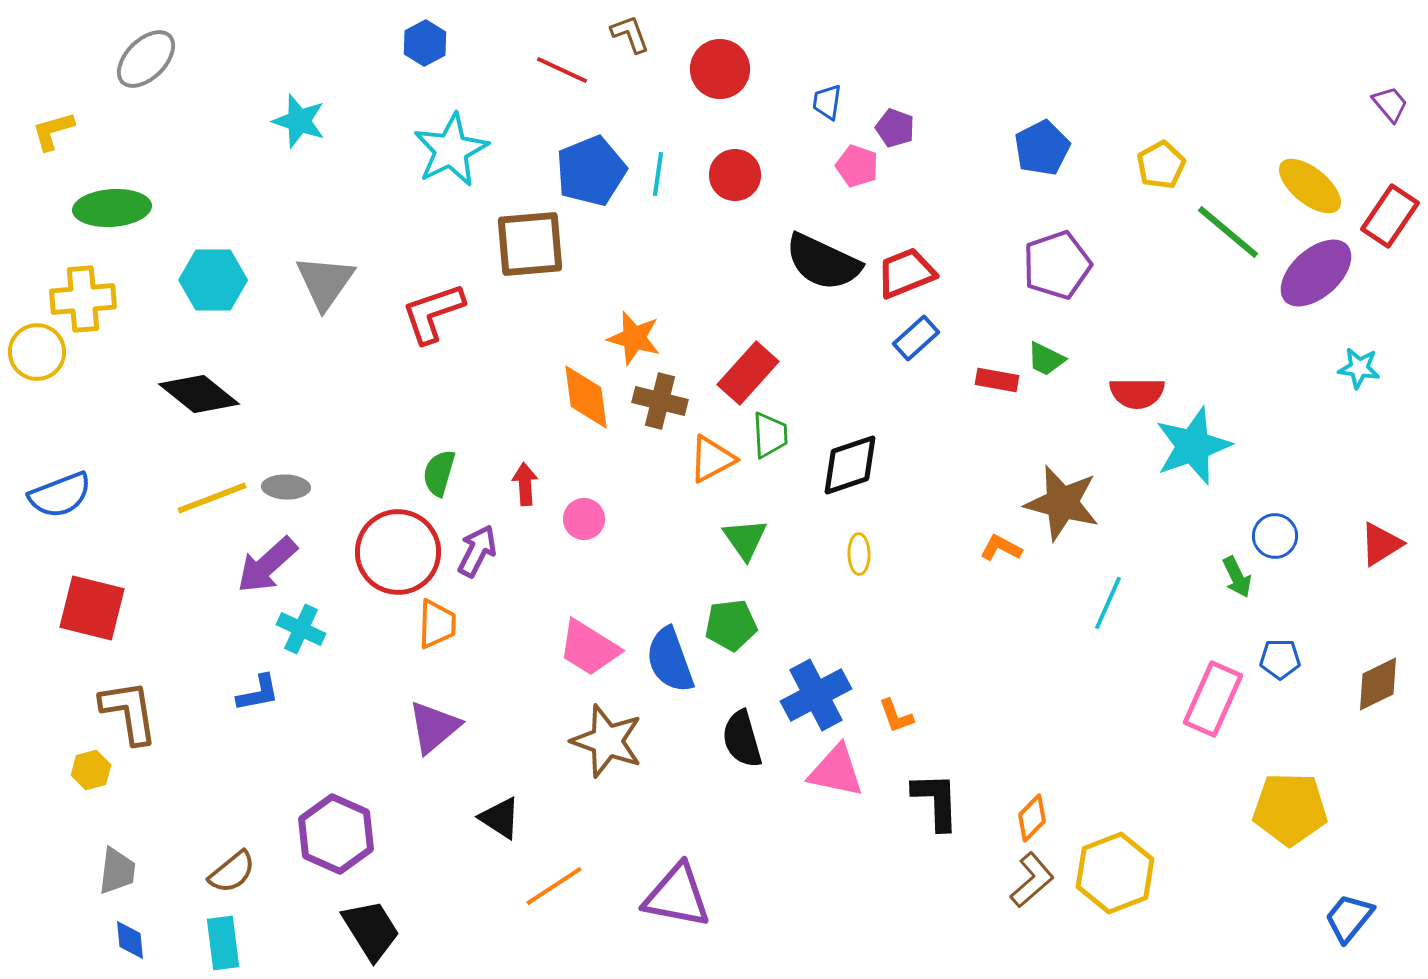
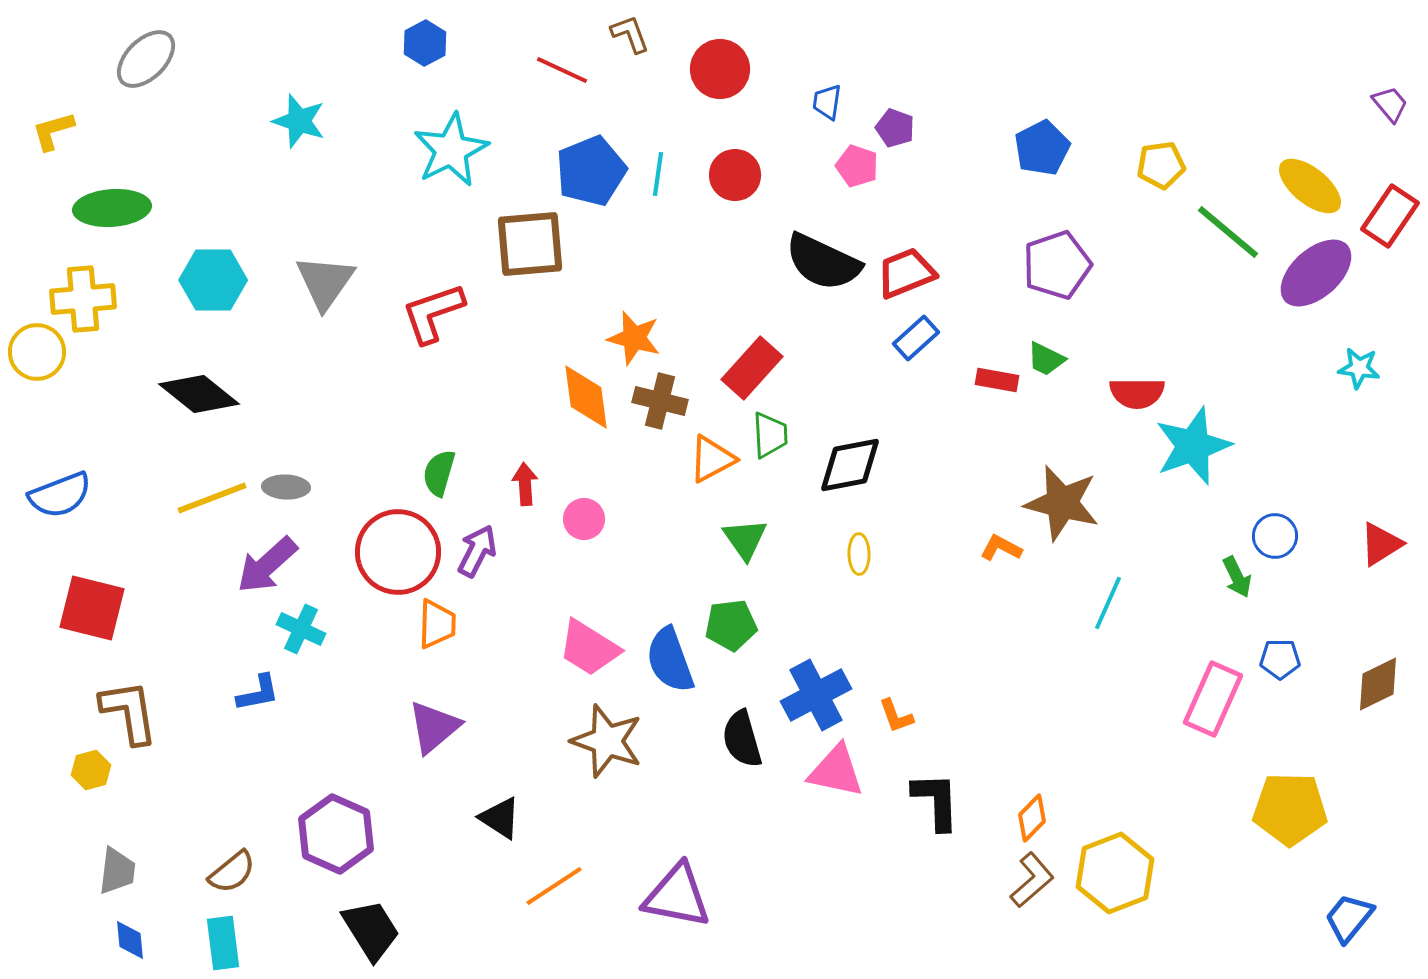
yellow pentagon at (1161, 165): rotated 21 degrees clockwise
red rectangle at (748, 373): moved 4 px right, 5 px up
black diamond at (850, 465): rotated 8 degrees clockwise
